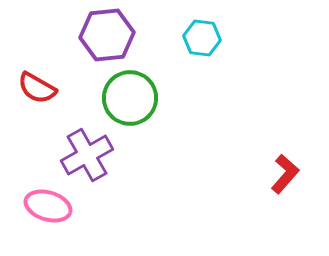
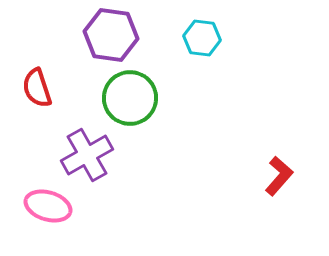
purple hexagon: moved 4 px right; rotated 14 degrees clockwise
red semicircle: rotated 42 degrees clockwise
red L-shape: moved 6 px left, 2 px down
